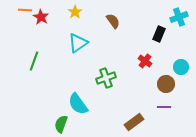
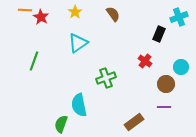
brown semicircle: moved 7 px up
cyan semicircle: moved 1 px right, 1 px down; rotated 25 degrees clockwise
